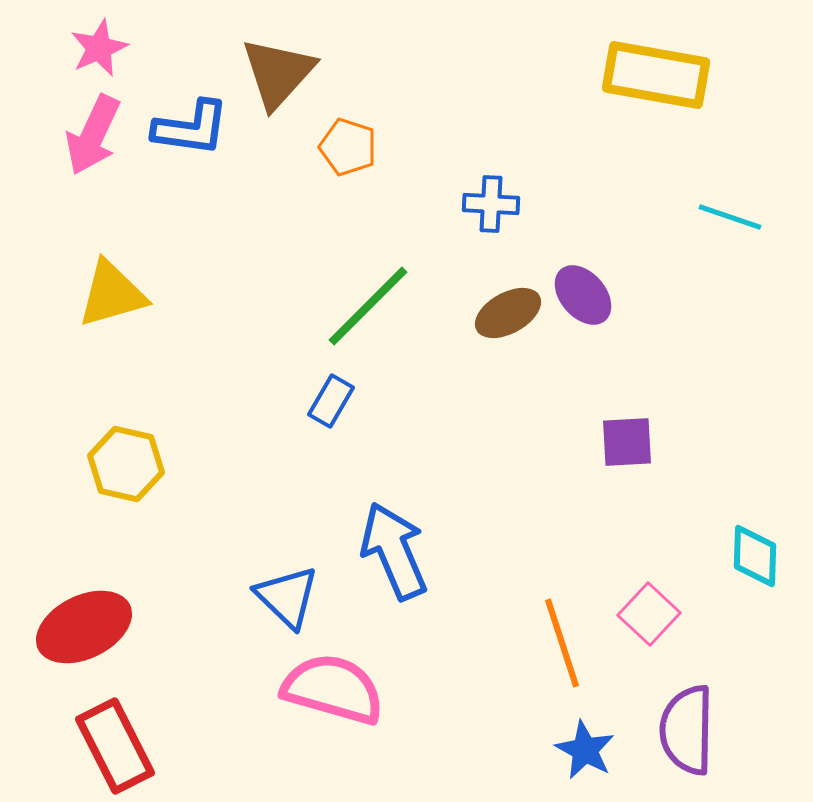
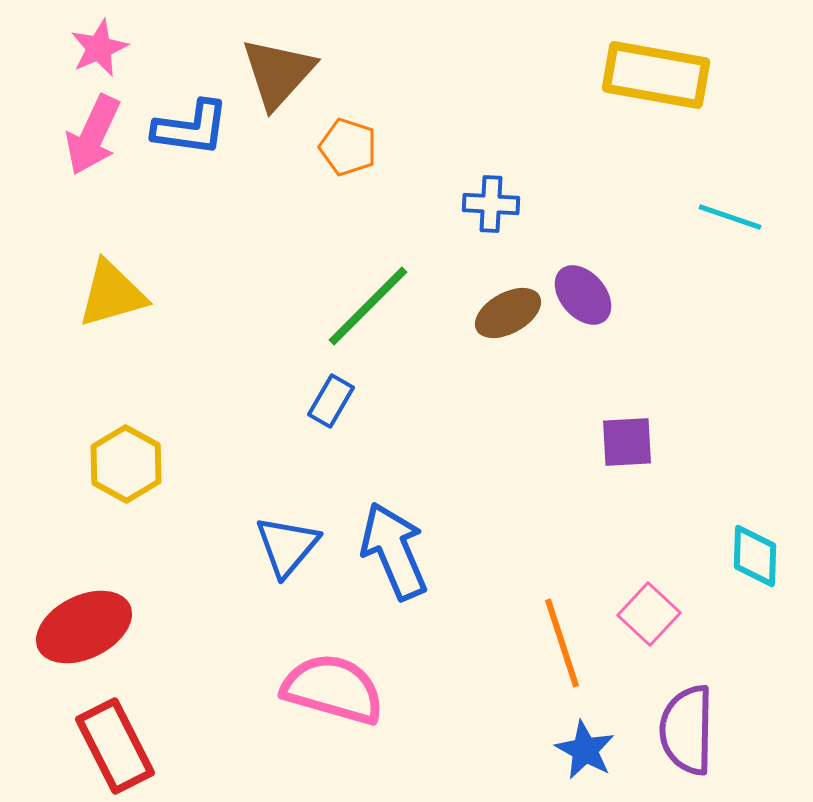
yellow hexagon: rotated 16 degrees clockwise
blue triangle: moved 51 px up; rotated 26 degrees clockwise
